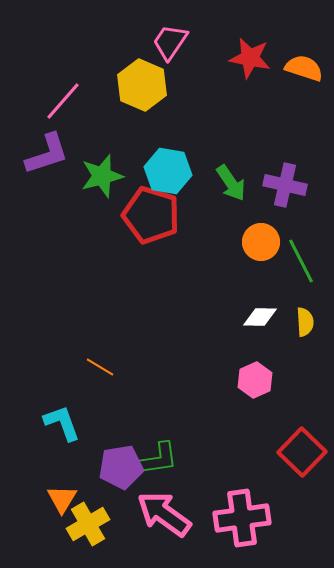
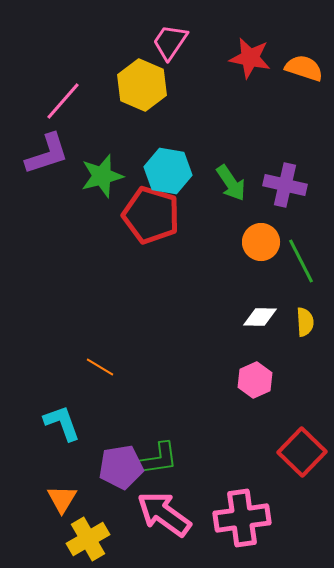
yellow cross: moved 15 px down
